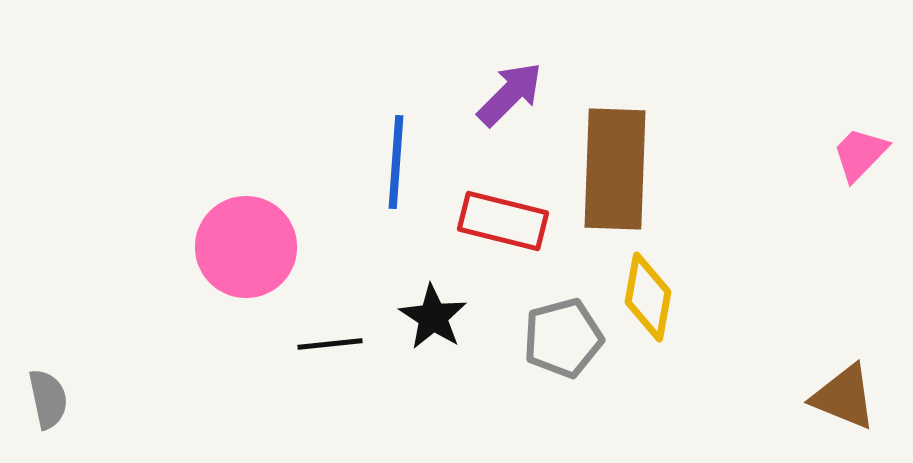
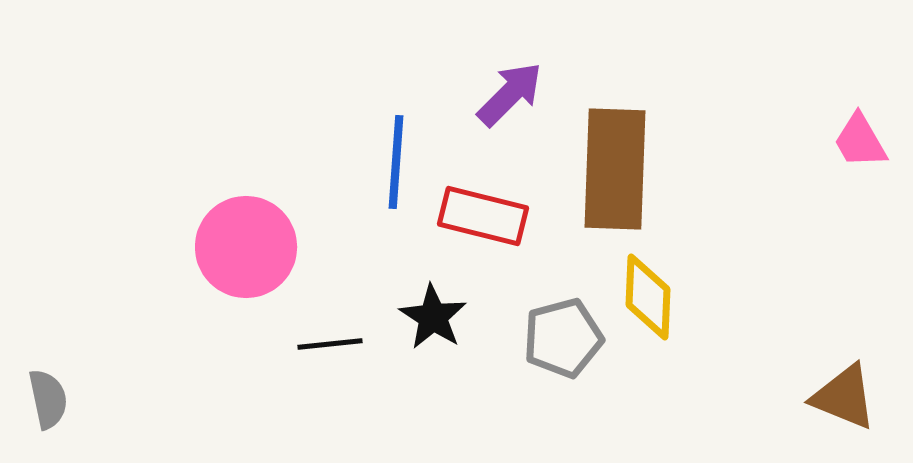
pink trapezoid: moved 13 px up; rotated 74 degrees counterclockwise
red rectangle: moved 20 px left, 5 px up
yellow diamond: rotated 8 degrees counterclockwise
